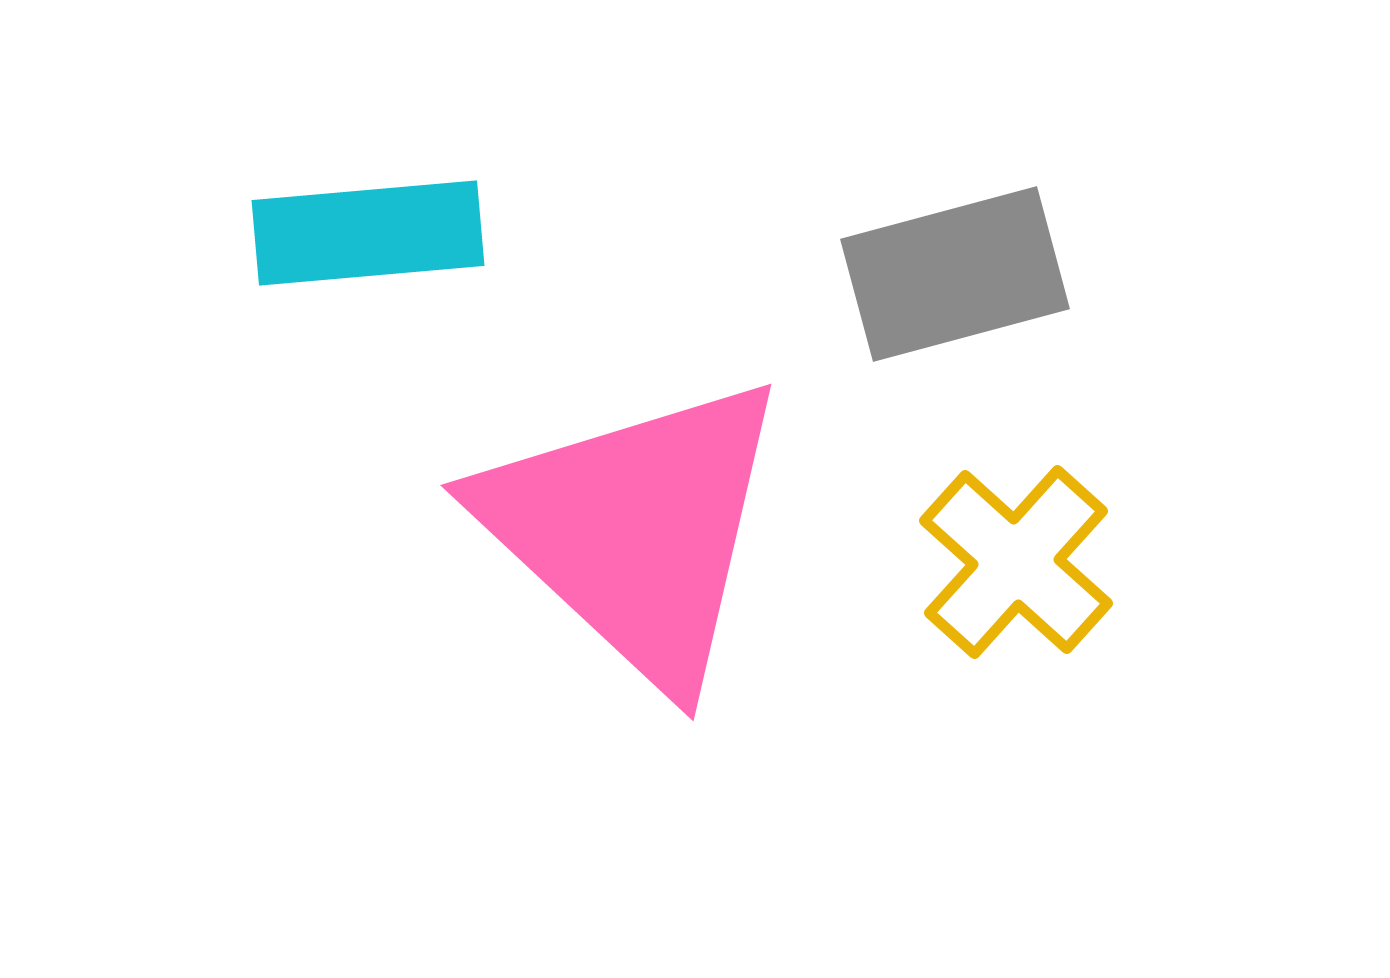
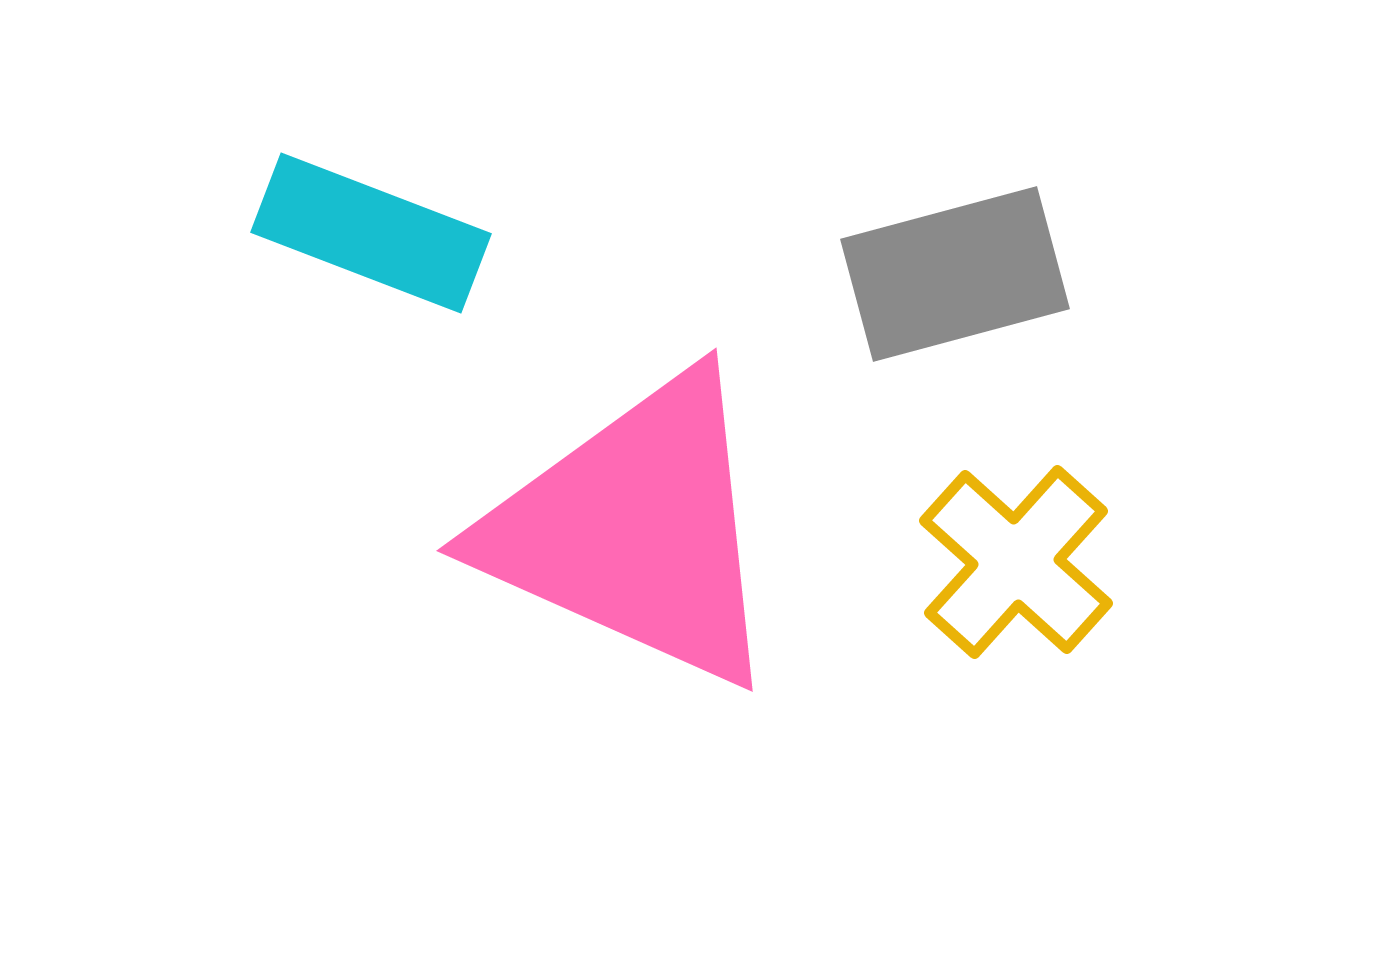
cyan rectangle: moved 3 px right; rotated 26 degrees clockwise
pink triangle: rotated 19 degrees counterclockwise
